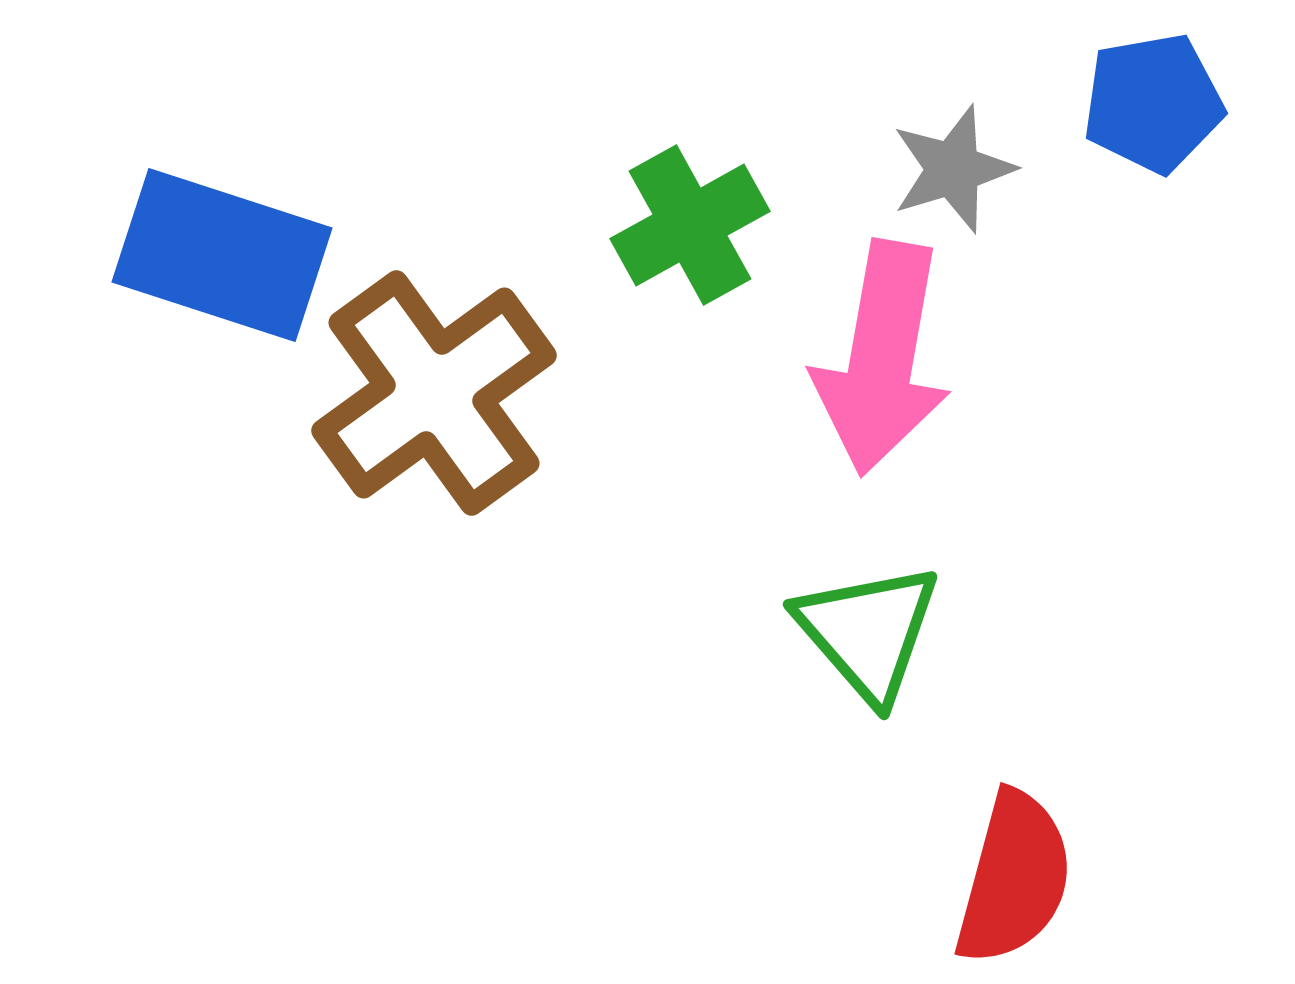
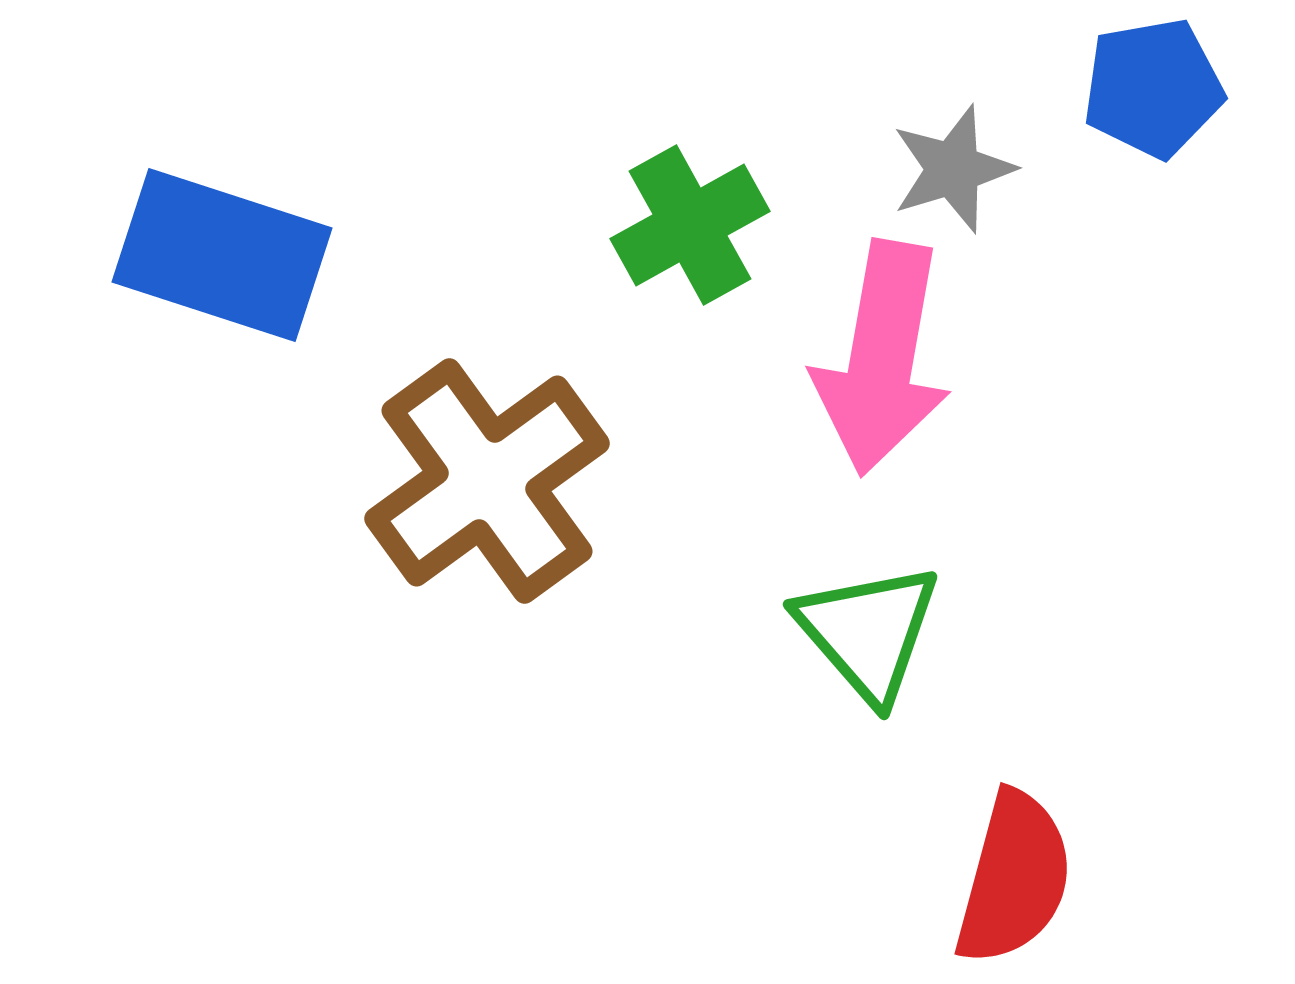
blue pentagon: moved 15 px up
brown cross: moved 53 px right, 88 px down
